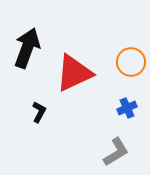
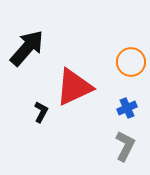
black arrow: rotated 21 degrees clockwise
red triangle: moved 14 px down
black L-shape: moved 2 px right
gray L-shape: moved 9 px right, 6 px up; rotated 32 degrees counterclockwise
